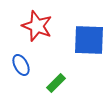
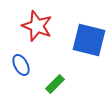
blue square: rotated 12 degrees clockwise
green rectangle: moved 1 px left, 1 px down
